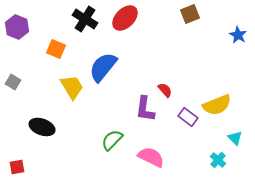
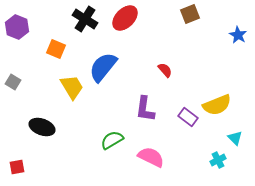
red semicircle: moved 20 px up
green semicircle: rotated 15 degrees clockwise
cyan cross: rotated 21 degrees clockwise
